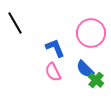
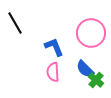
blue L-shape: moved 1 px left, 1 px up
pink semicircle: rotated 24 degrees clockwise
